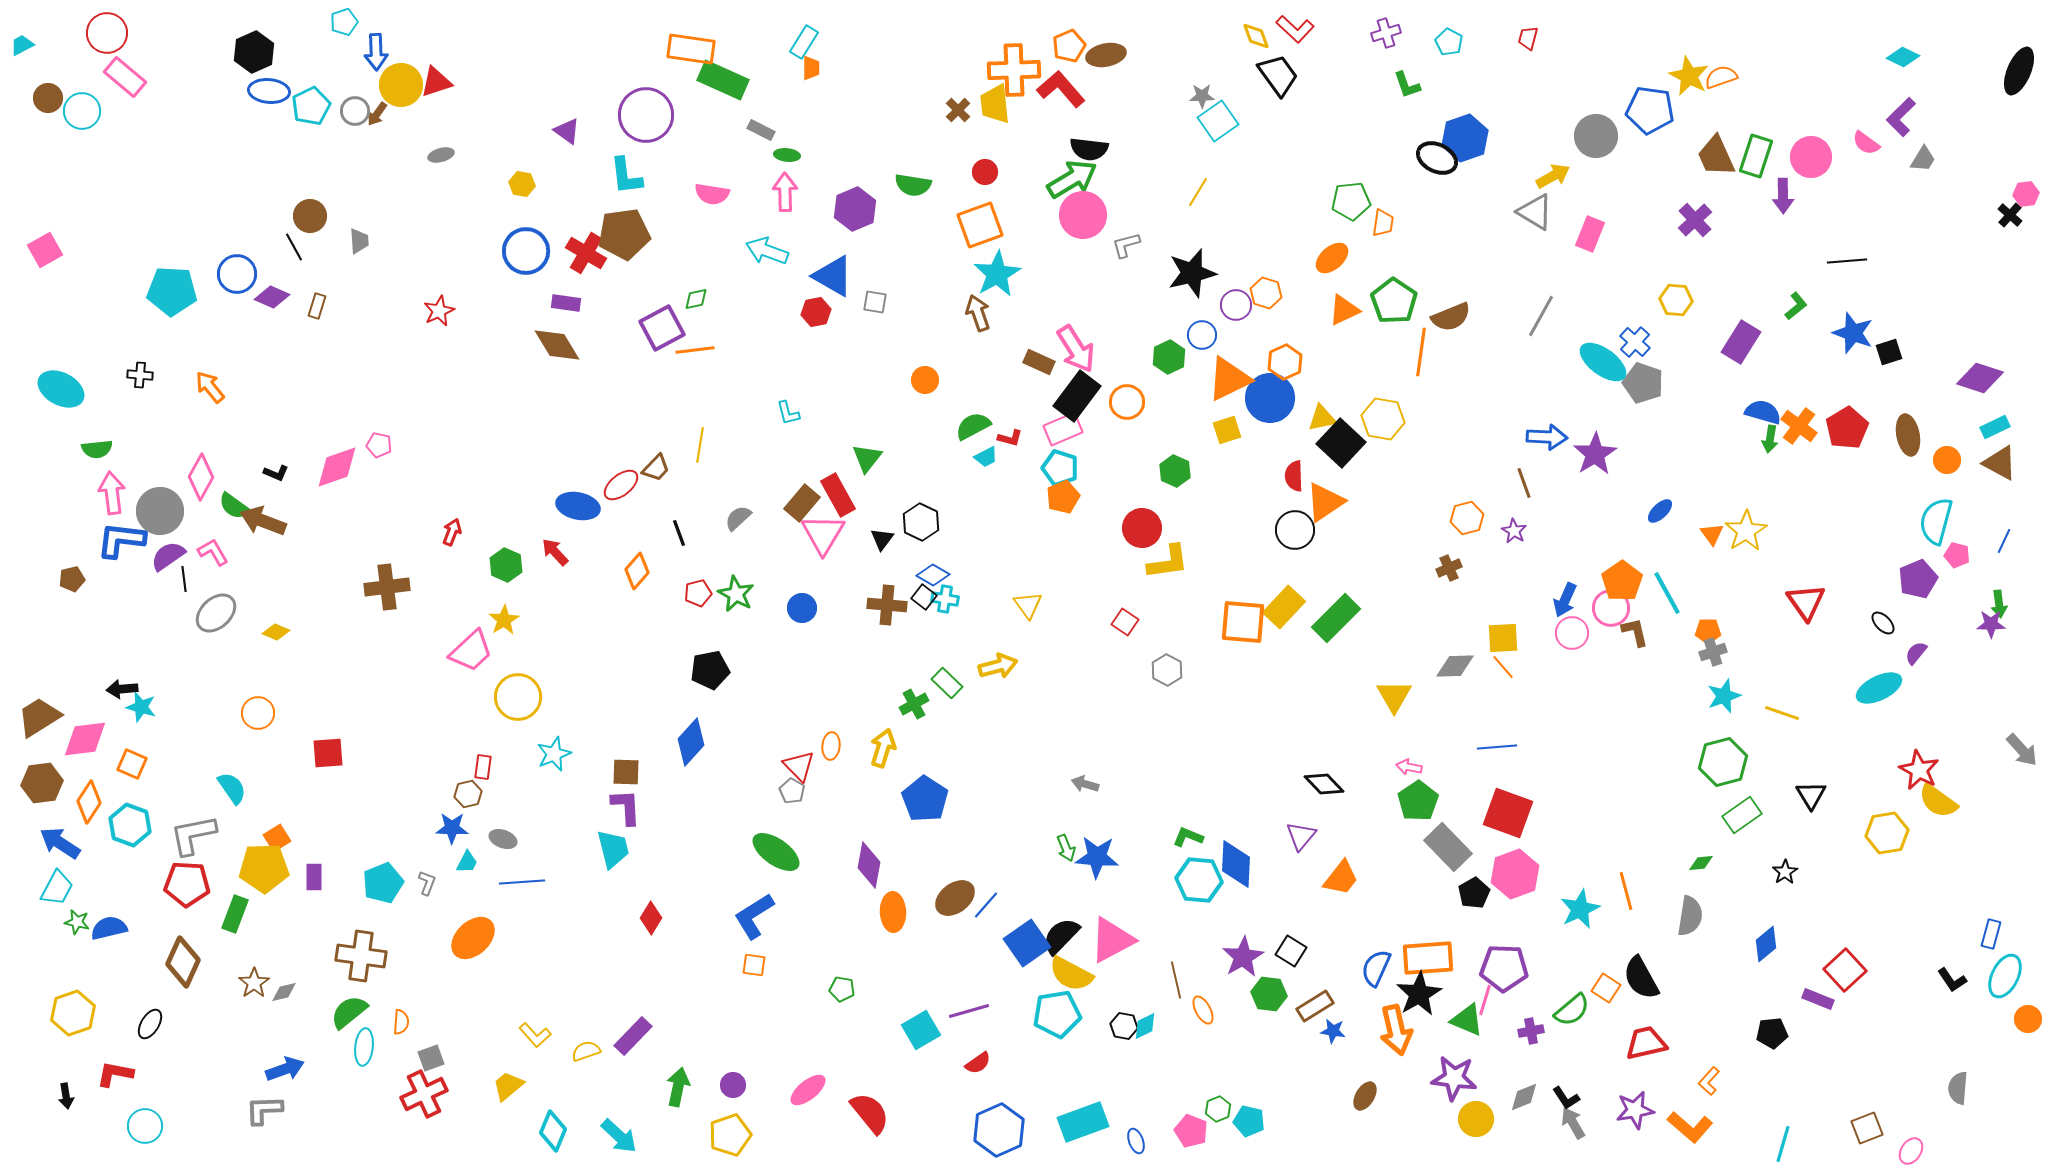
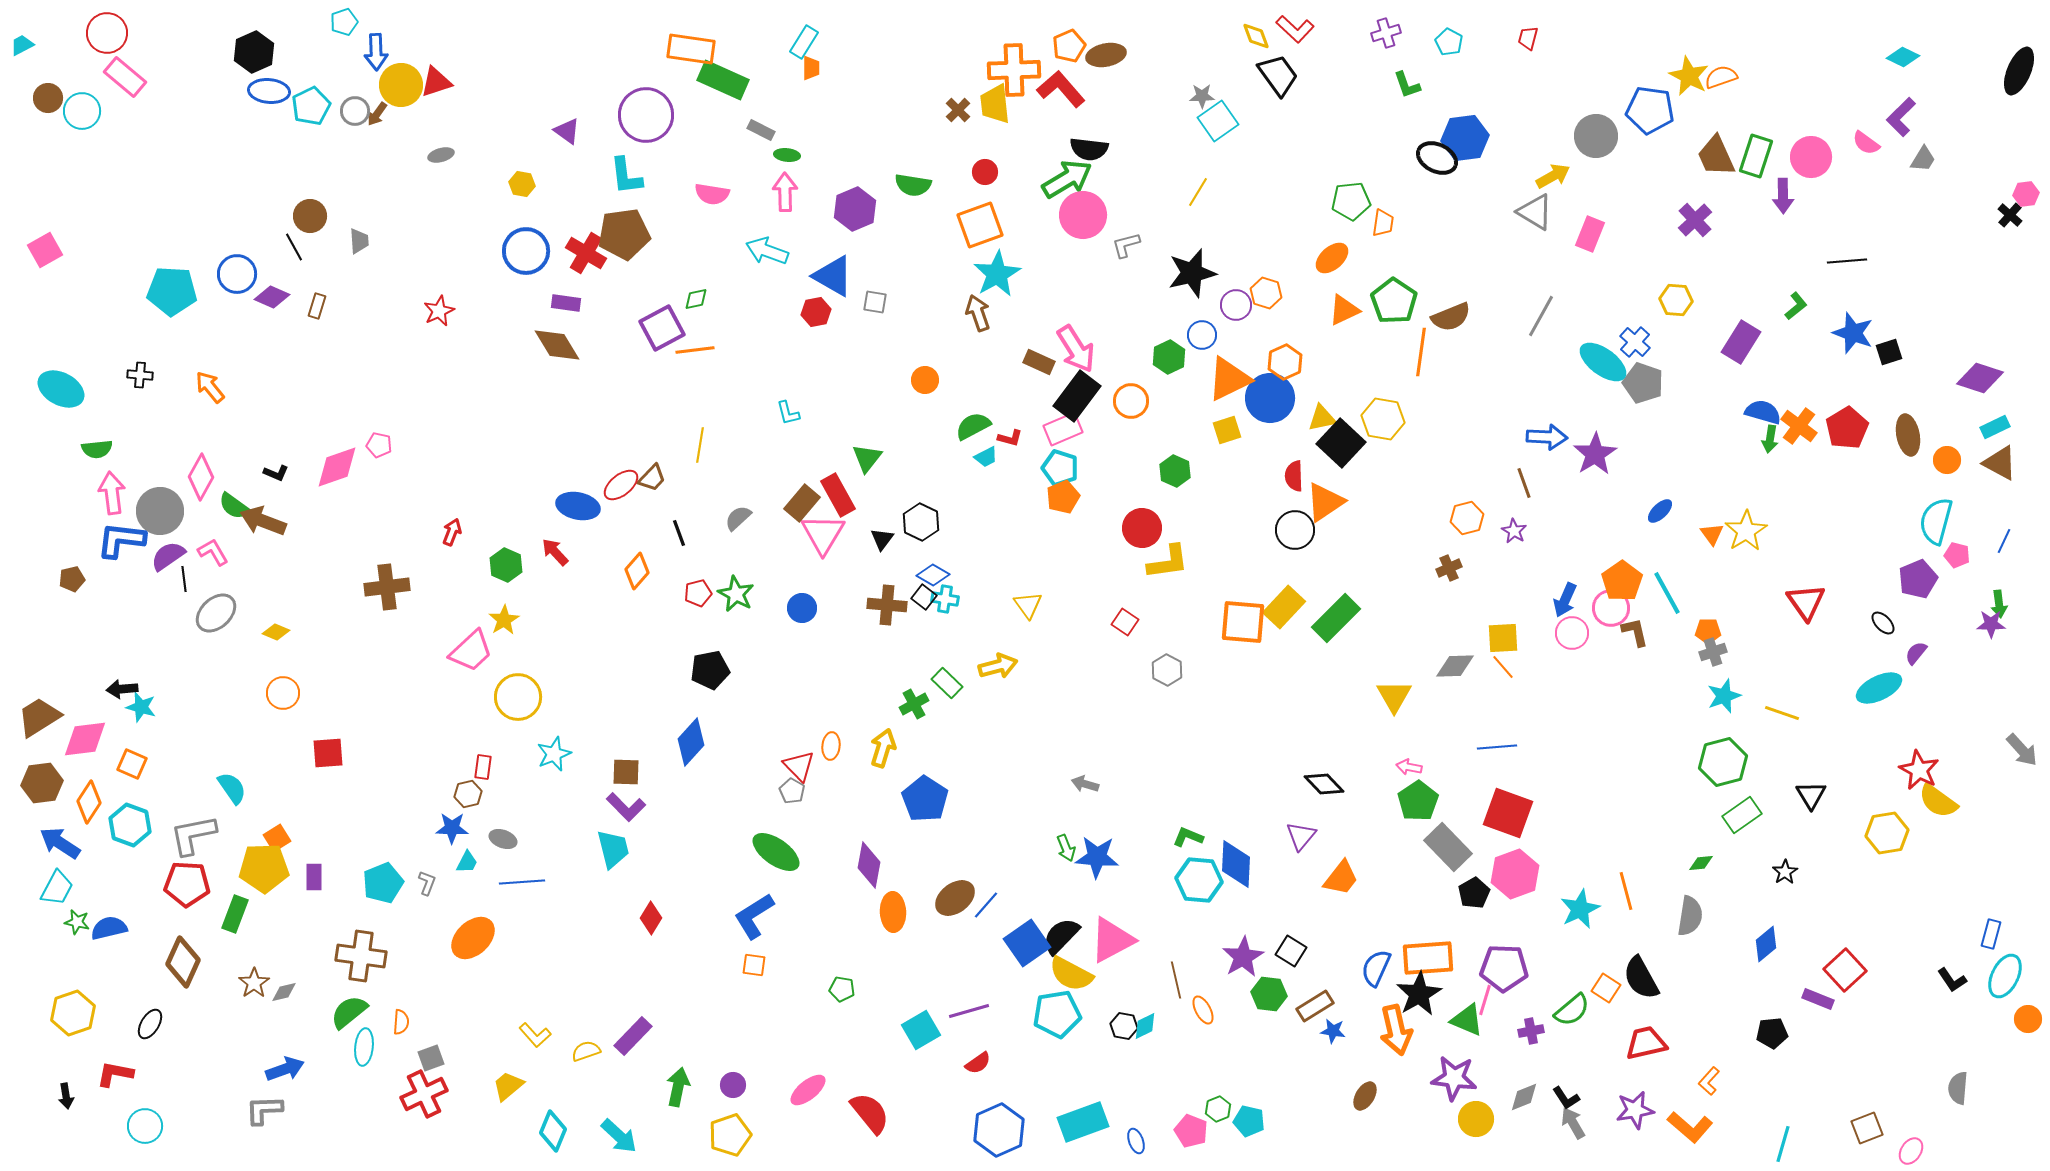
blue hexagon at (1465, 138): rotated 12 degrees clockwise
green arrow at (1072, 179): moved 5 px left
orange circle at (1127, 402): moved 4 px right, 1 px up
brown trapezoid at (656, 468): moved 4 px left, 10 px down
orange circle at (258, 713): moved 25 px right, 20 px up
purple L-shape at (626, 807): rotated 138 degrees clockwise
